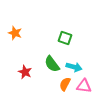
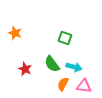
red star: moved 3 px up
orange semicircle: moved 2 px left
